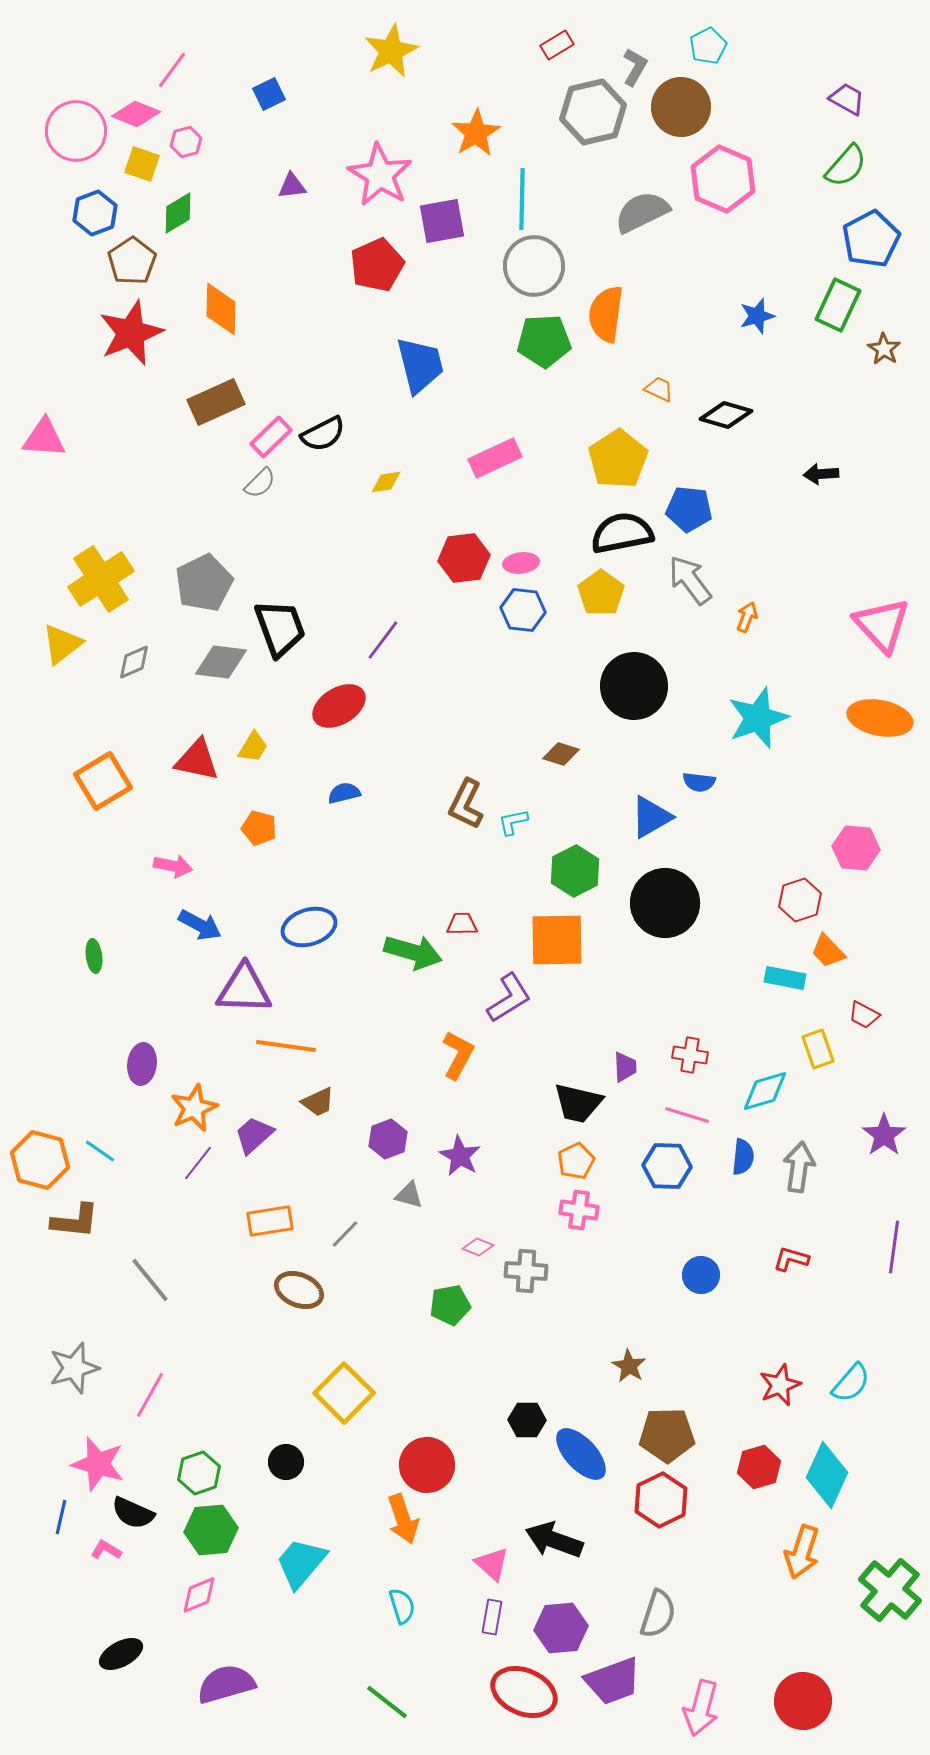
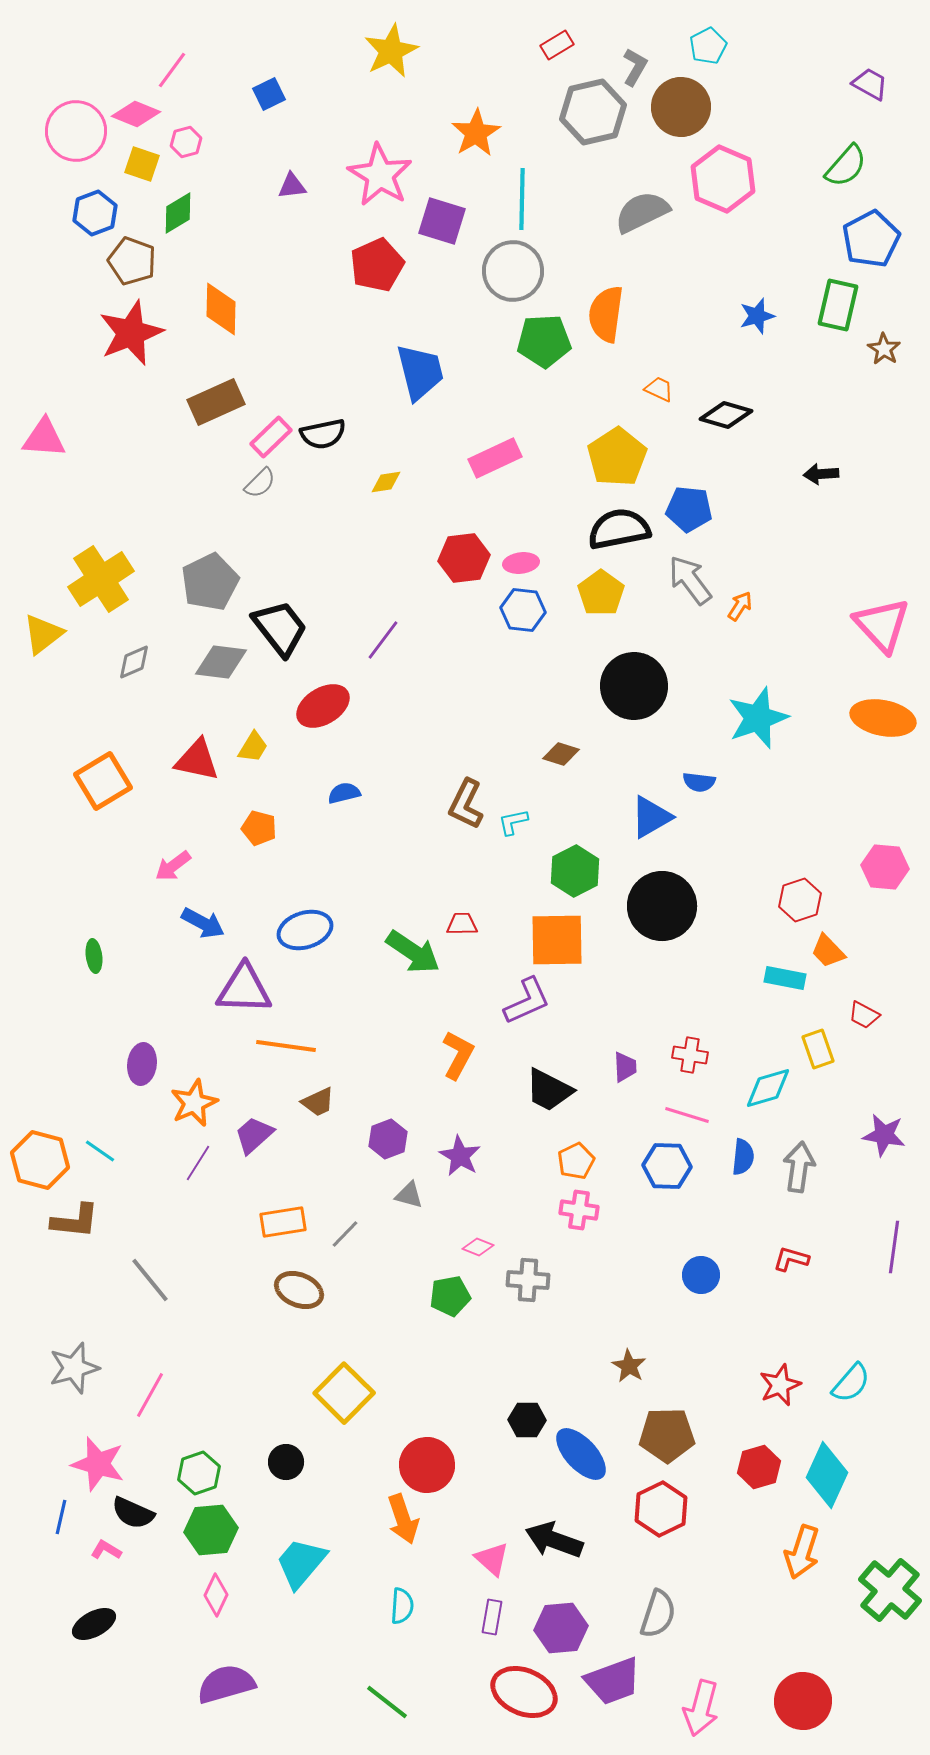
purple trapezoid at (847, 99): moved 23 px right, 15 px up
purple square at (442, 221): rotated 27 degrees clockwise
brown pentagon at (132, 261): rotated 18 degrees counterclockwise
gray circle at (534, 266): moved 21 px left, 5 px down
green rectangle at (838, 305): rotated 12 degrees counterclockwise
blue trapezoid at (420, 365): moved 7 px down
black semicircle at (323, 434): rotated 15 degrees clockwise
yellow pentagon at (618, 459): moved 1 px left, 2 px up
black semicircle at (622, 533): moved 3 px left, 4 px up
gray pentagon at (204, 583): moved 6 px right, 1 px up
orange arrow at (747, 617): moved 7 px left, 11 px up; rotated 12 degrees clockwise
black trapezoid at (280, 628): rotated 18 degrees counterclockwise
yellow triangle at (62, 644): moved 19 px left, 10 px up
red ellipse at (339, 706): moved 16 px left
orange ellipse at (880, 718): moved 3 px right
pink hexagon at (856, 848): moved 29 px right, 19 px down
pink arrow at (173, 866): rotated 132 degrees clockwise
black circle at (665, 903): moved 3 px left, 3 px down
blue arrow at (200, 925): moved 3 px right, 2 px up
blue ellipse at (309, 927): moved 4 px left, 3 px down
green arrow at (413, 952): rotated 18 degrees clockwise
purple L-shape at (509, 998): moved 18 px right, 3 px down; rotated 8 degrees clockwise
cyan diamond at (765, 1091): moved 3 px right, 3 px up
black trapezoid at (578, 1103): moved 29 px left, 13 px up; rotated 14 degrees clockwise
orange star at (194, 1108): moved 5 px up
purple star at (884, 1135): rotated 27 degrees counterclockwise
purple line at (198, 1163): rotated 6 degrees counterclockwise
orange rectangle at (270, 1221): moved 13 px right, 1 px down
gray cross at (526, 1271): moved 2 px right, 9 px down
green pentagon at (450, 1305): moved 9 px up
red hexagon at (661, 1500): moved 9 px down
pink triangle at (492, 1564): moved 5 px up
pink diamond at (199, 1595): moved 17 px right; rotated 42 degrees counterclockwise
cyan semicircle at (402, 1606): rotated 21 degrees clockwise
black ellipse at (121, 1654): moved 27 px left, 30 px up
